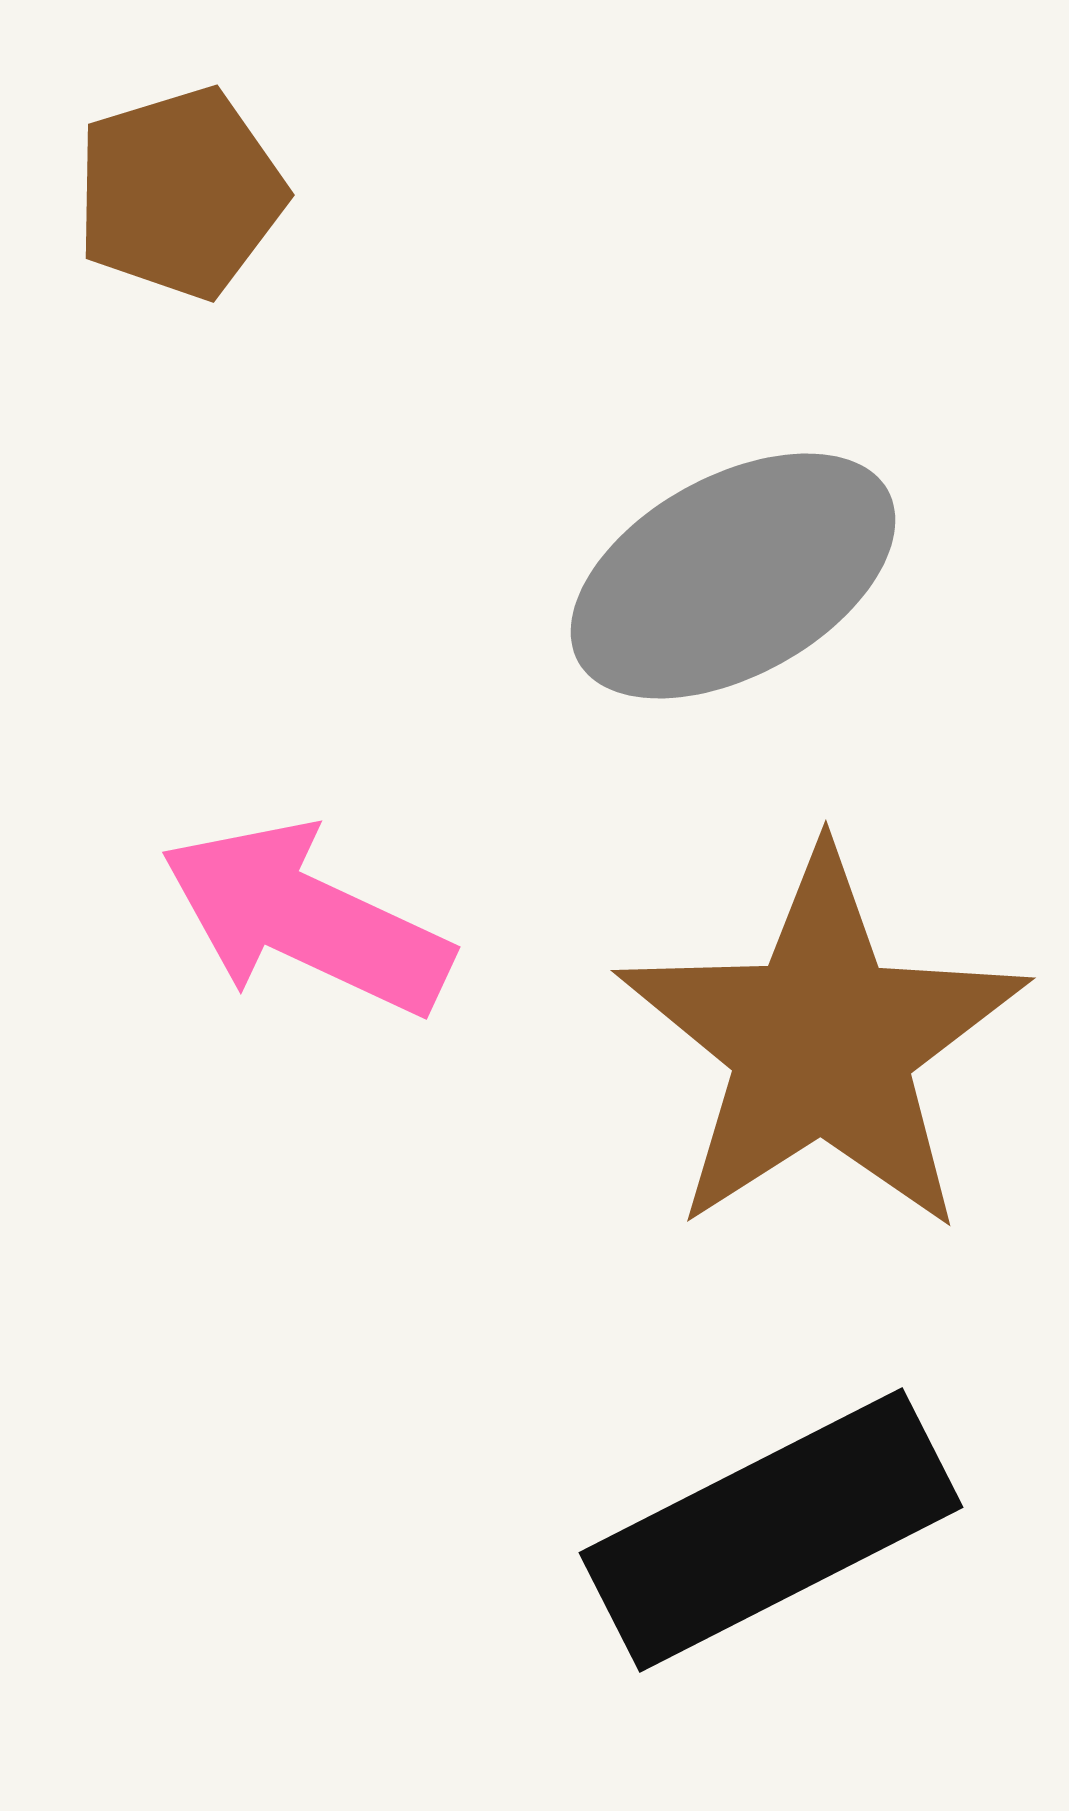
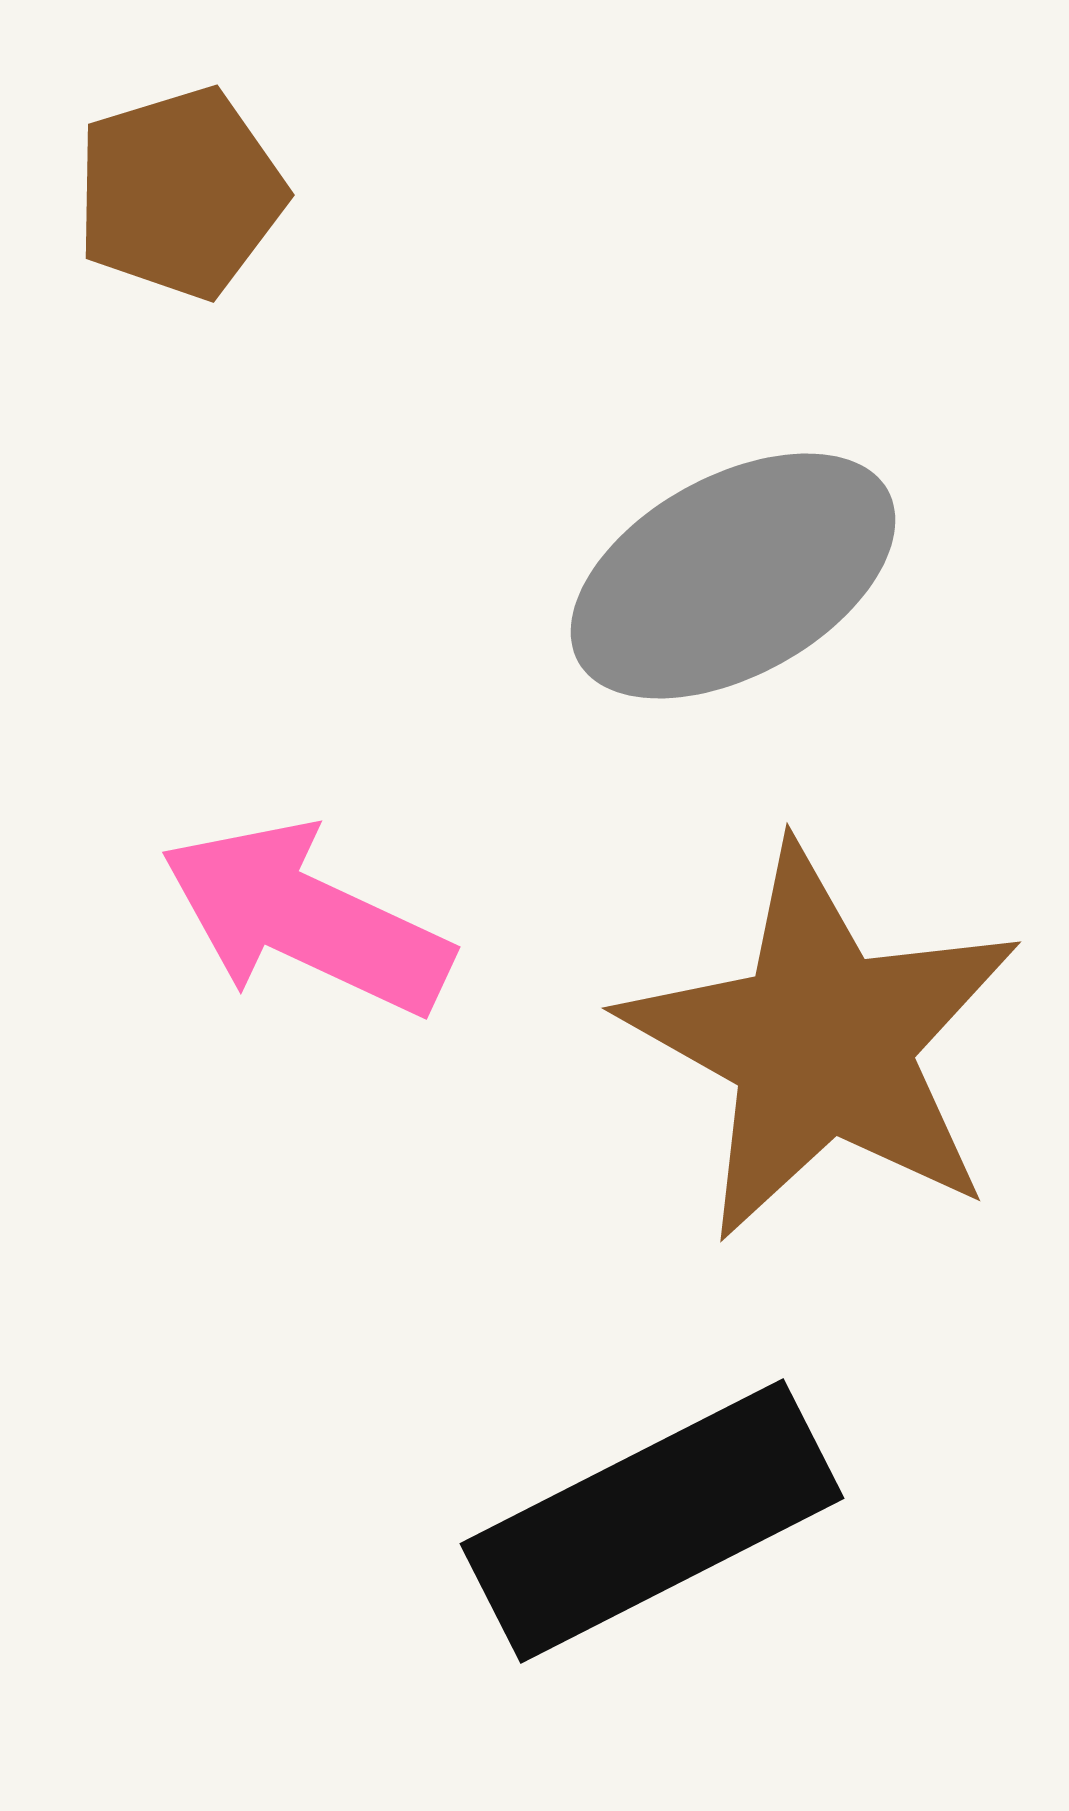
brown star: rotated 10 degrees counterclockwise
black rectangle: moved 119 px left, 9 px up
